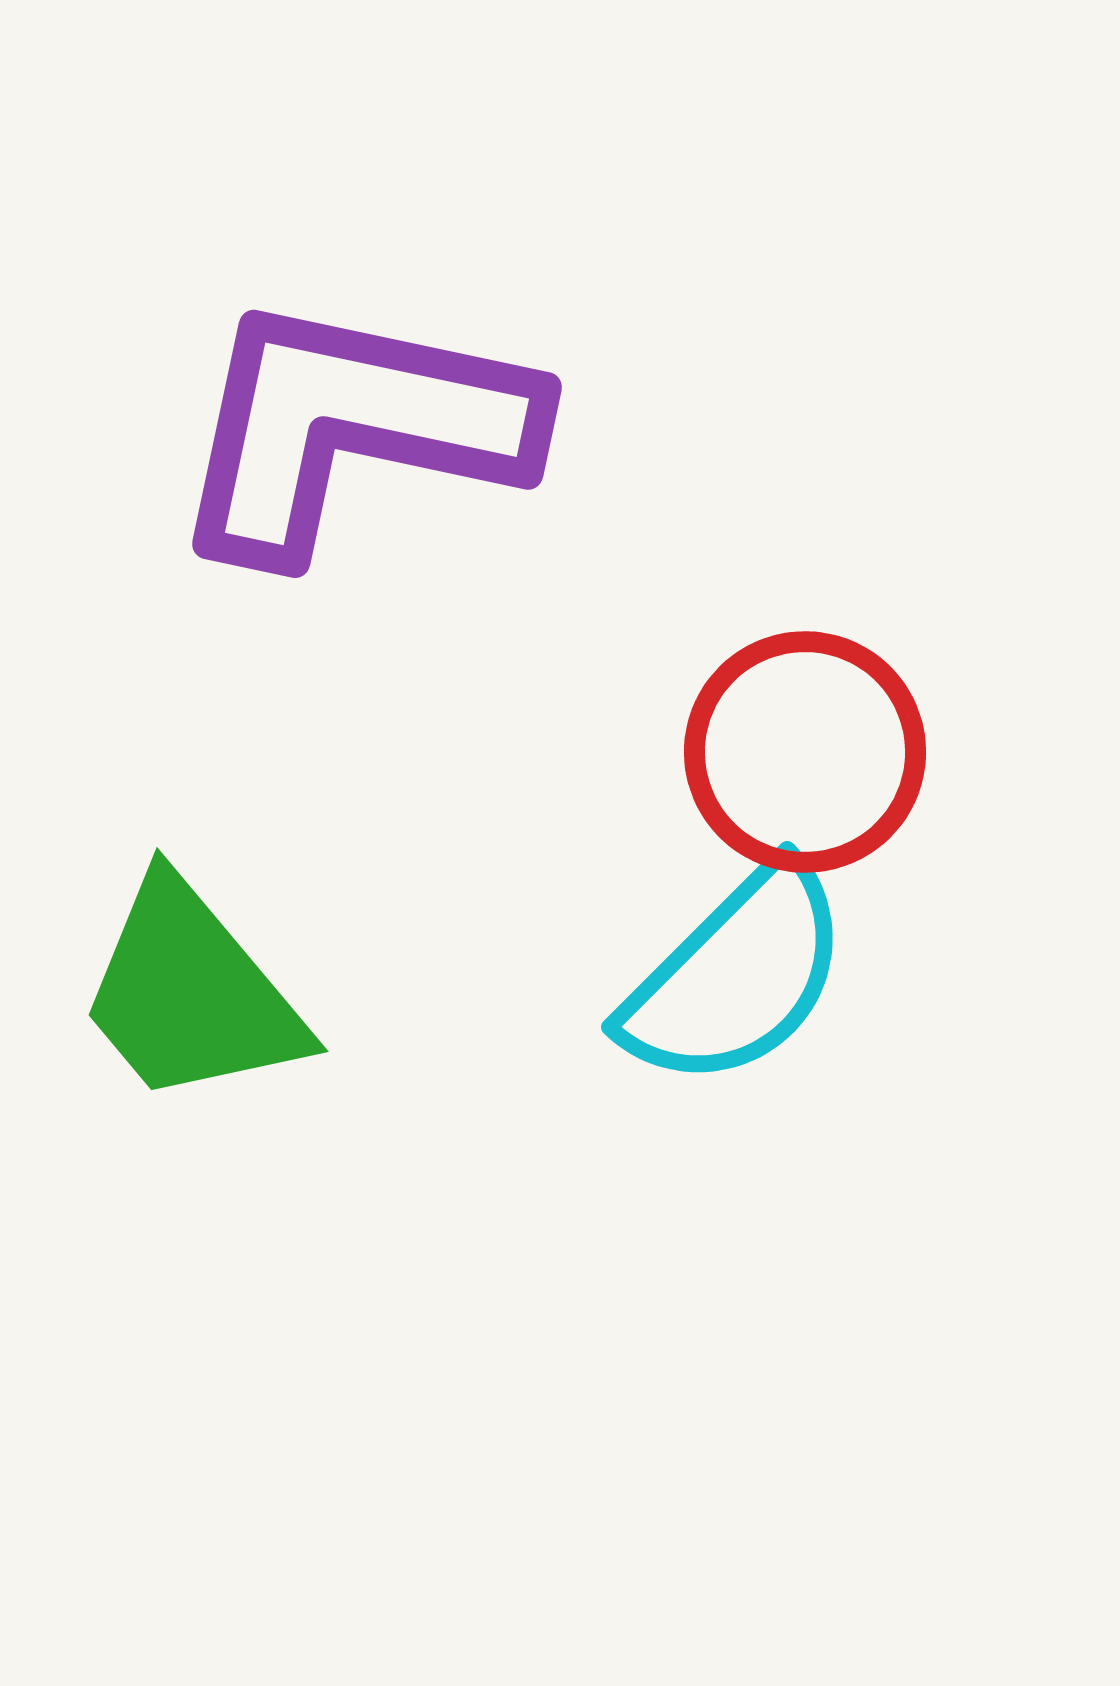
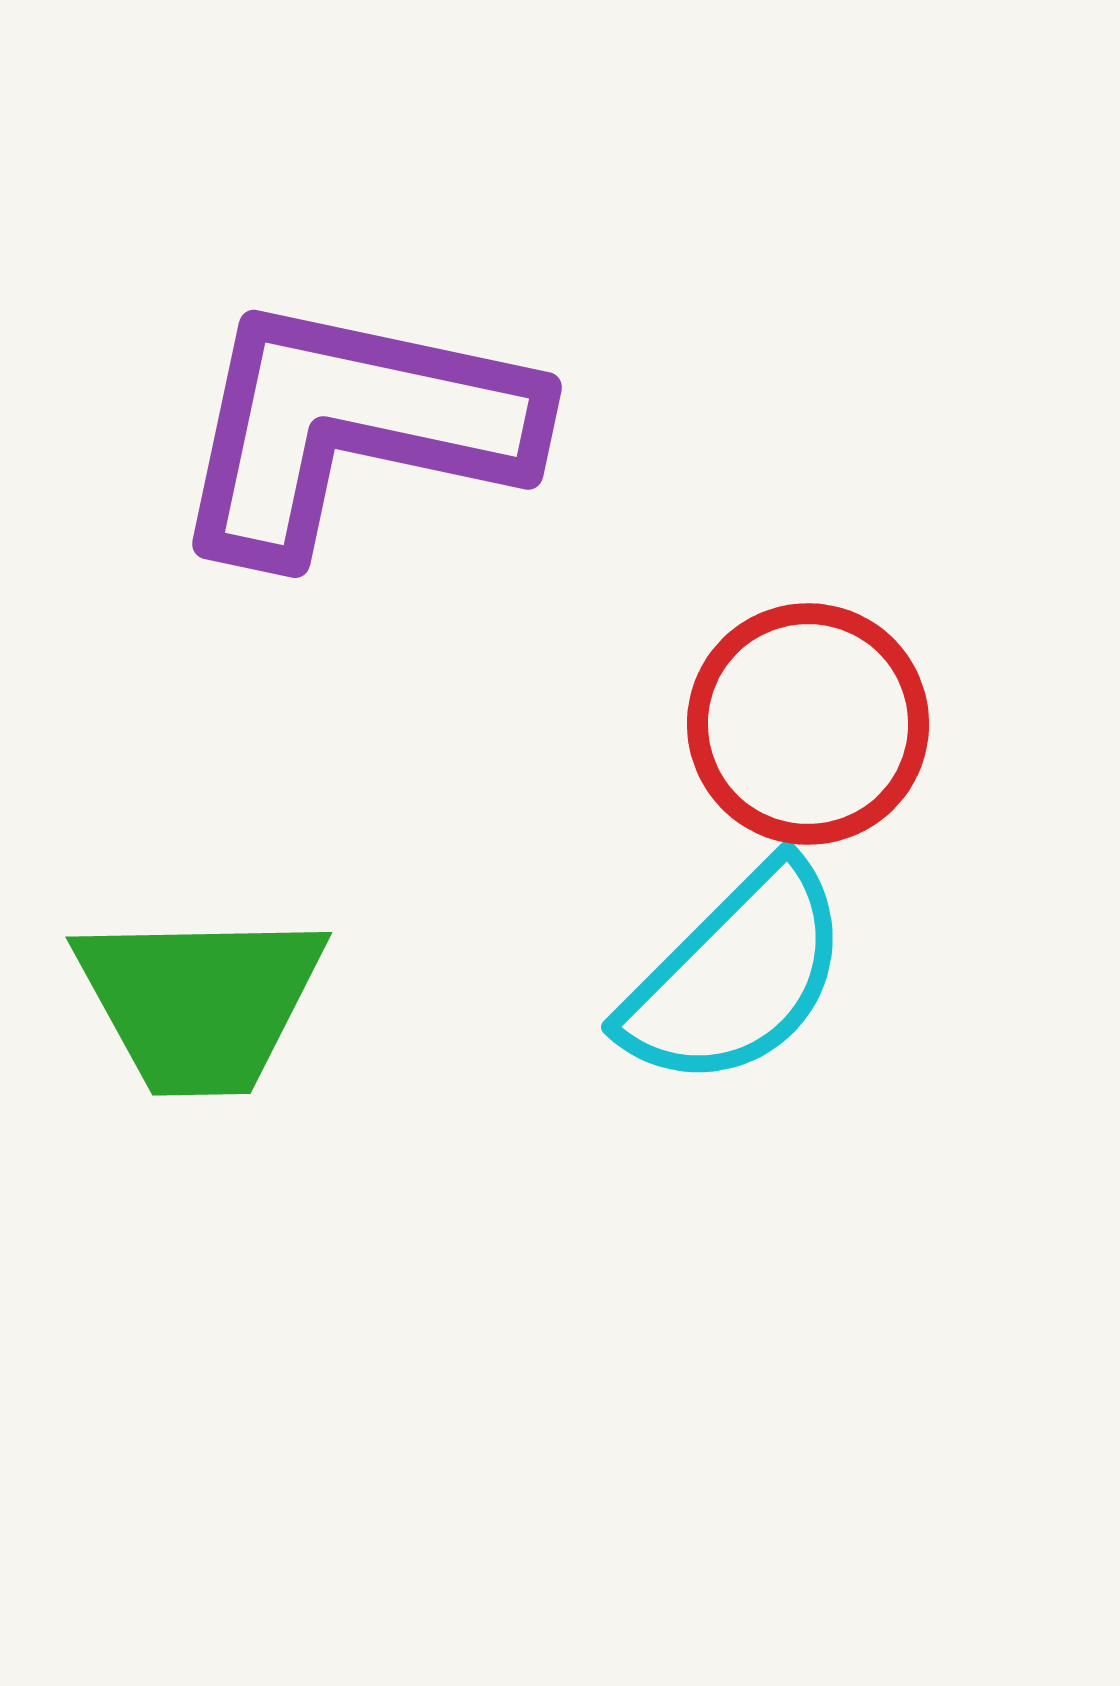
red circle: moved 3 px right, 28 px up
green trapezoid: moved 9 px right, 9 px down; rotated 51 degrees counterclockwise
